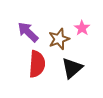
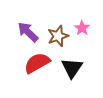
brown star: moved 1 px left, 3 px up
red semicircle: moved 1 px up; rotated 124 degrees counterclockwise
black triangle: rotated 15 degrees counterclockwise
